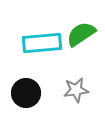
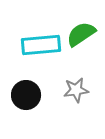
cyan rectangle: moved 1 px left, 2 px down
black circle: moved 2 px down
